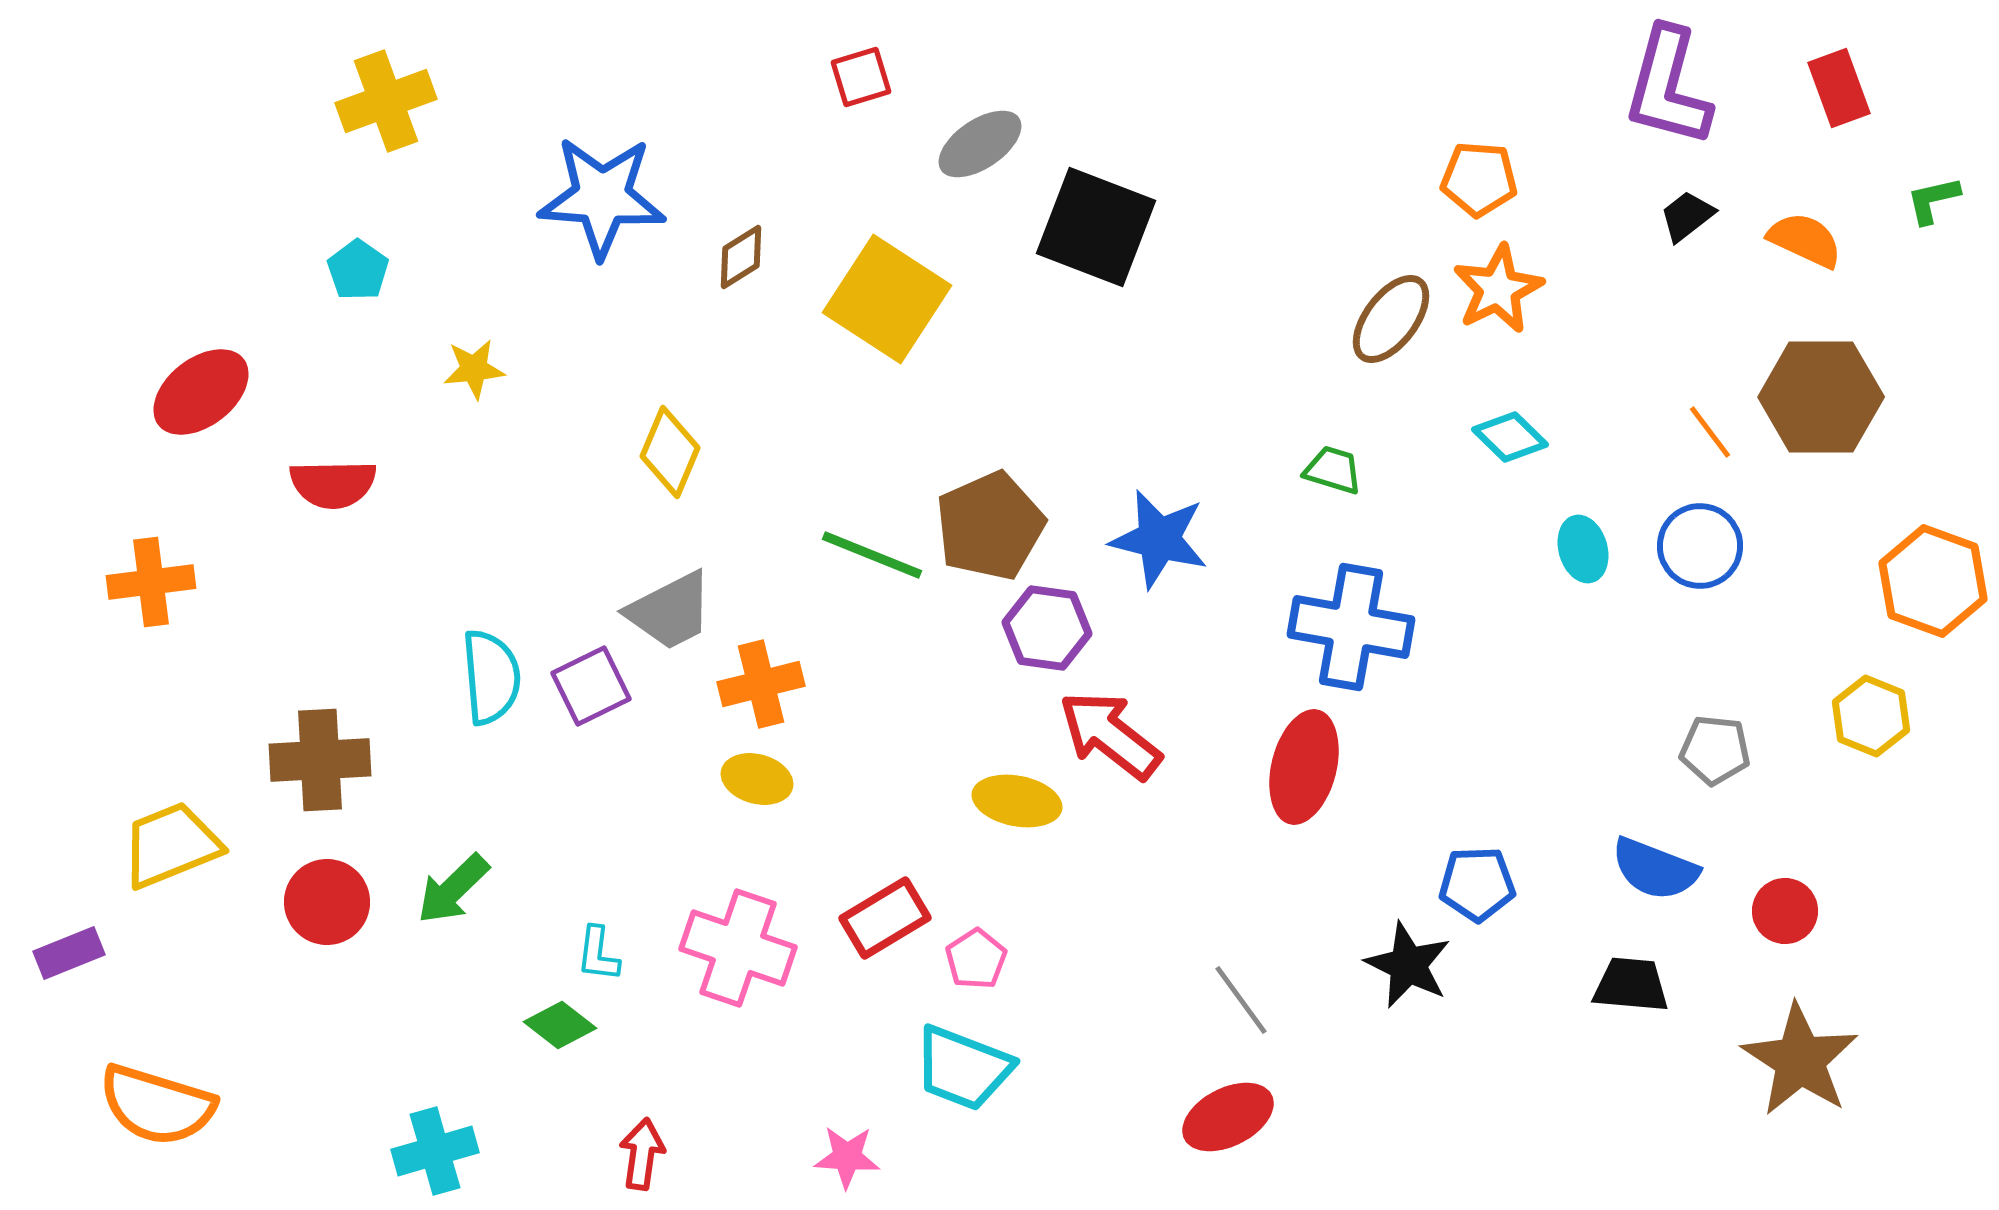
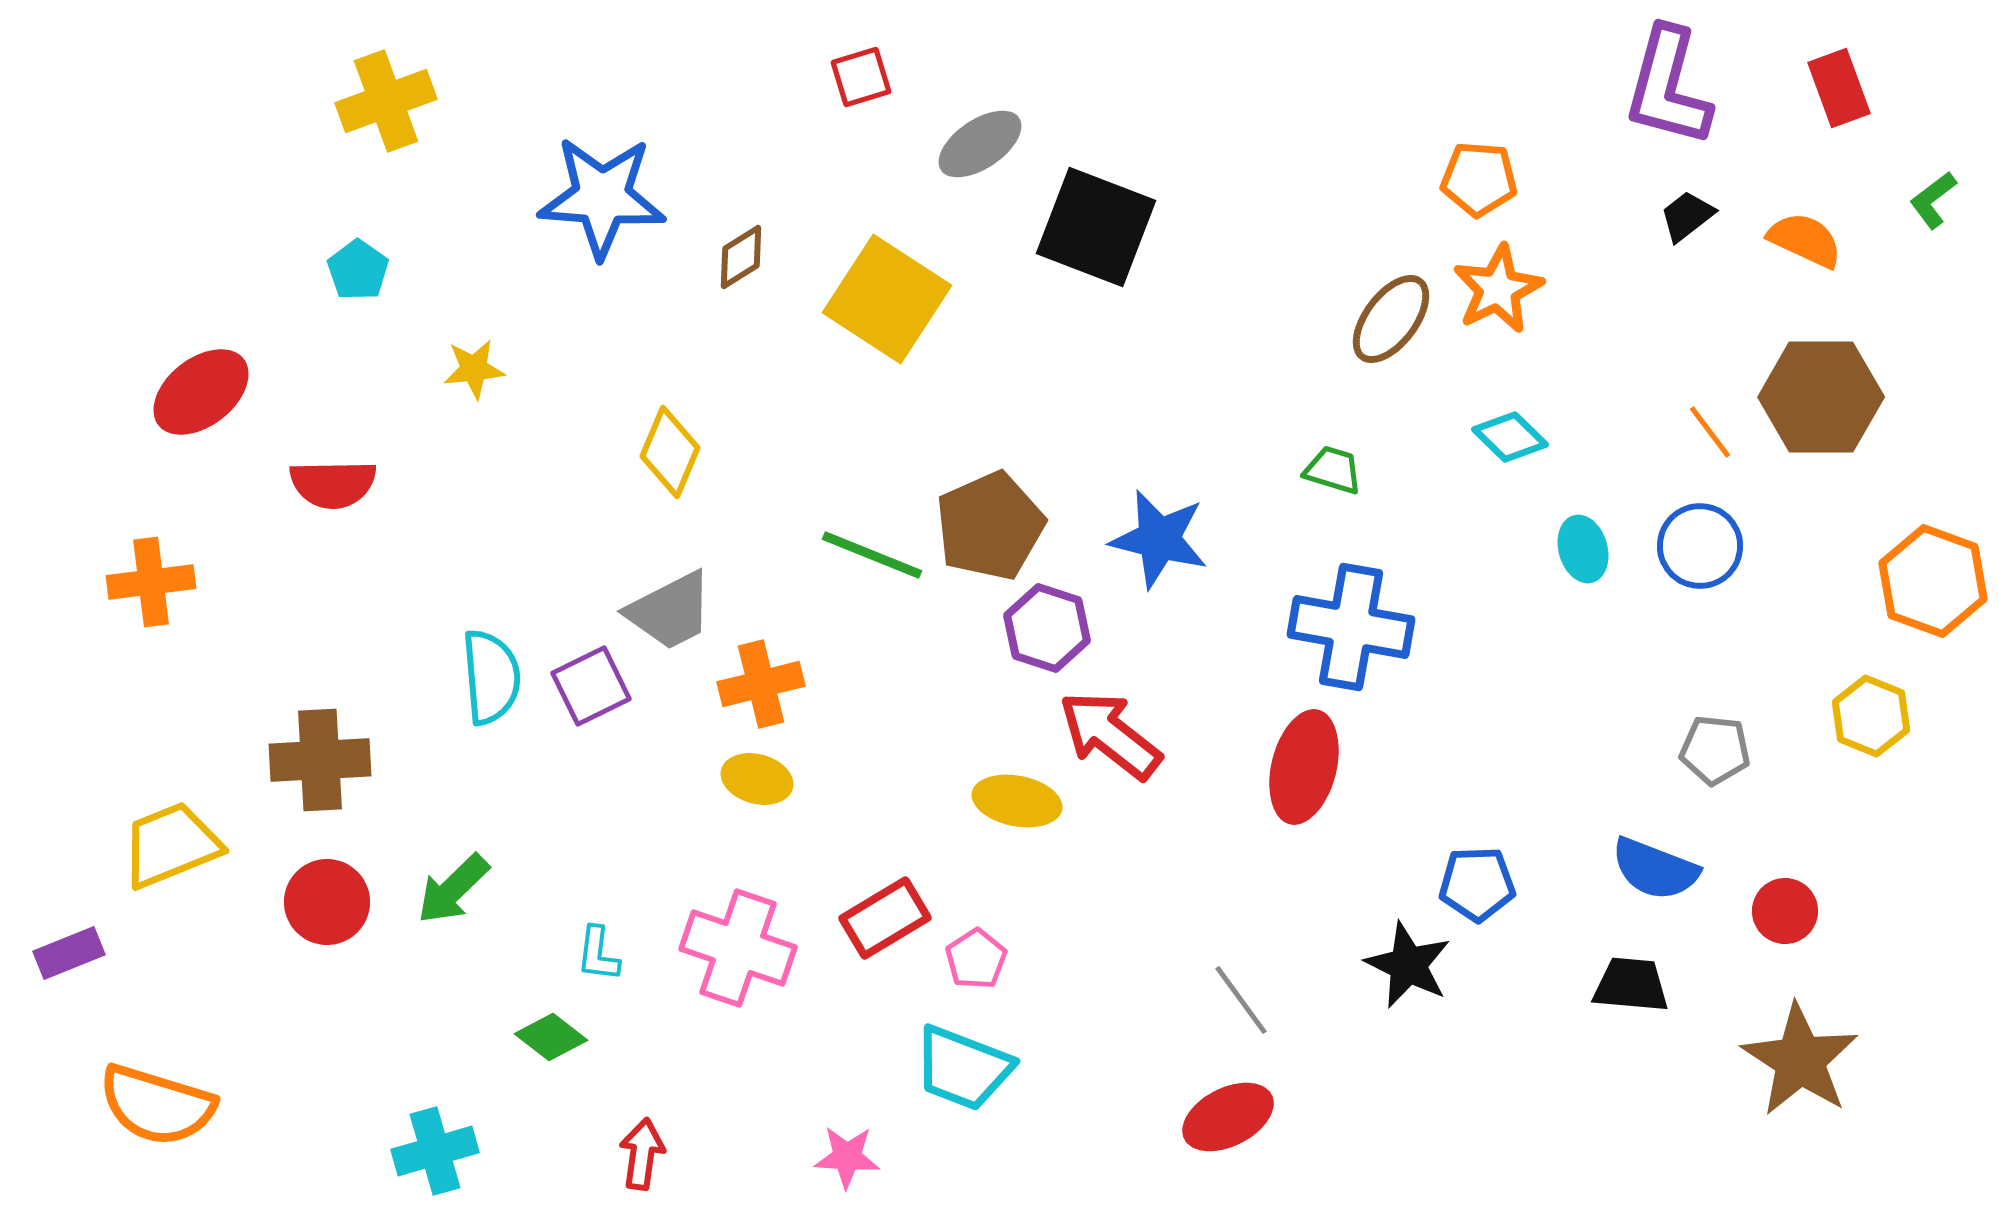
green L-shape at (1933, 200): rotated 24 degrees counterclockwise
purple hexagon at (1047, 628): rotated 10 degrees clockwise
green diamond at (560, 1025): moved 9 px left, 12 px down
